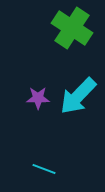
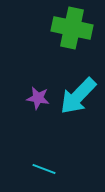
green cross: rotated 21 degrees counterclockwise
purple star: rotated 10 degrees clockwise
